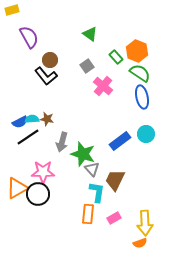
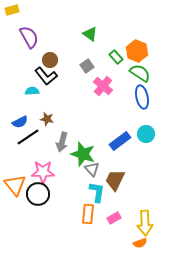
cyan semicircle: moved 28 px up
orange triangle: moved 2 px left, 3 px up; rotated 40 degrees counterclockwise
